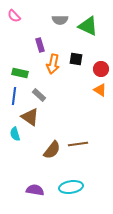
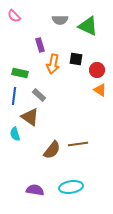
red circle: moved 4 px left, 1 px down
